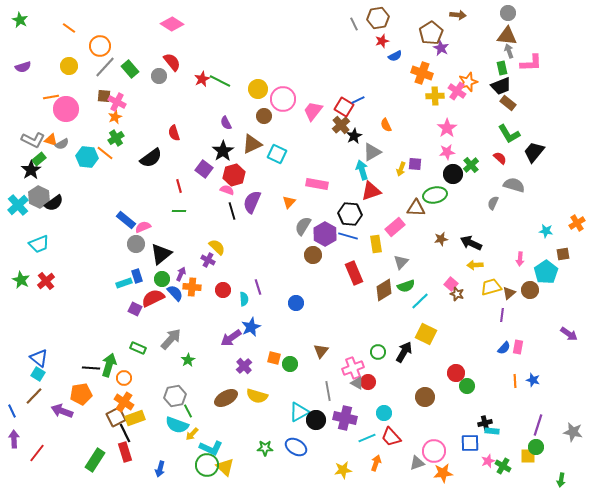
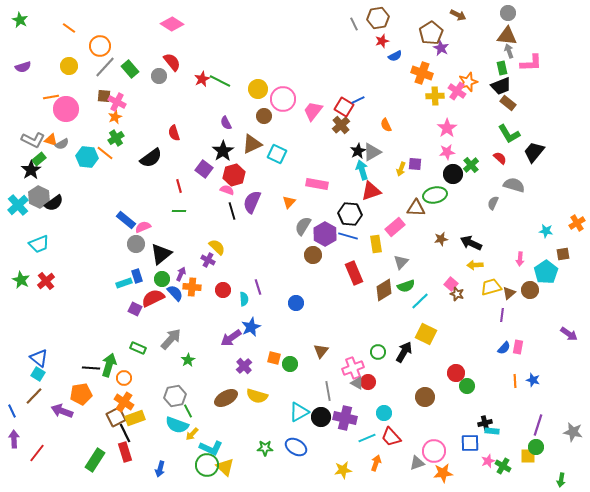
brown arrow at (458, 15): rotated 21 degrees clockwise
black star at (354, 136): moved 4 px right, 15 px down
black circle at (316, 420): moved 5 px right, 3 px up
